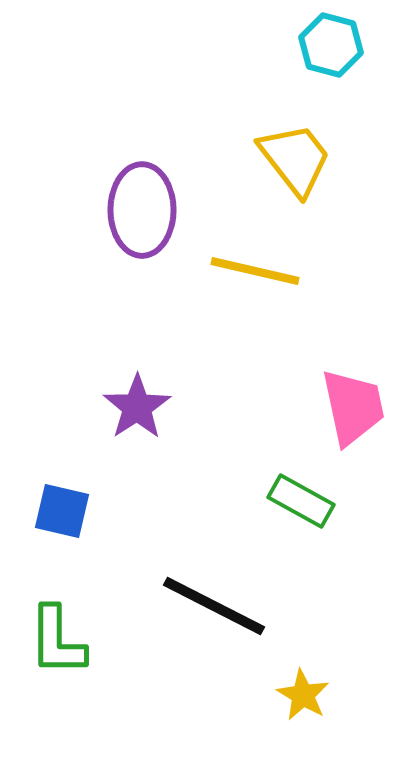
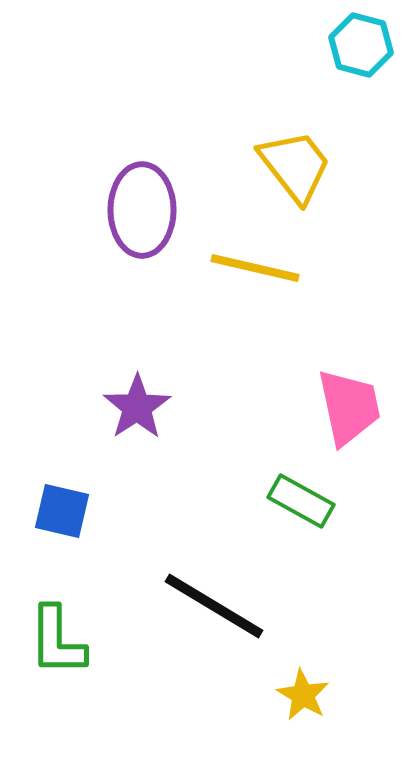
cyan hexagon: moved 30 px right
yellow trapezoid: moved 7 px down
yellow line: moved 3 px up
pink trapezoid: moved 4 px left
black line: rotated 4 degrees clockwise
